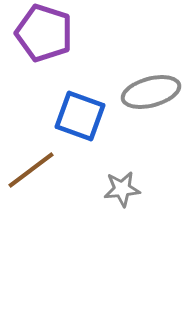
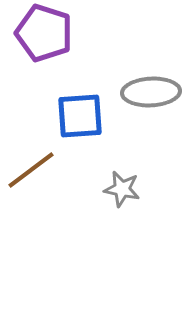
gray ellipse: rotated 12 degrees clockwise
blue square: rotated 24 degrees counterclockwise
gray star: rotated 18 degrees clockwise
